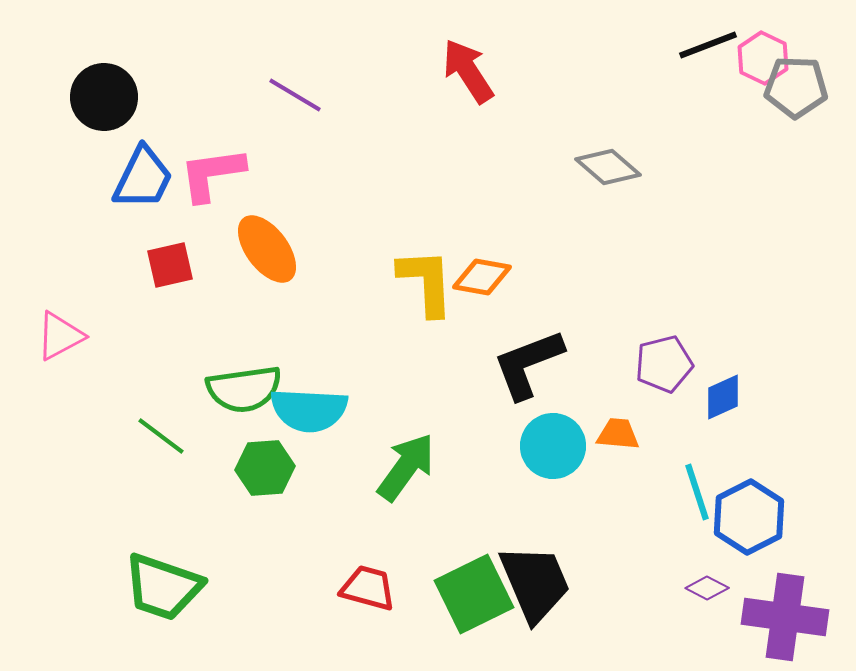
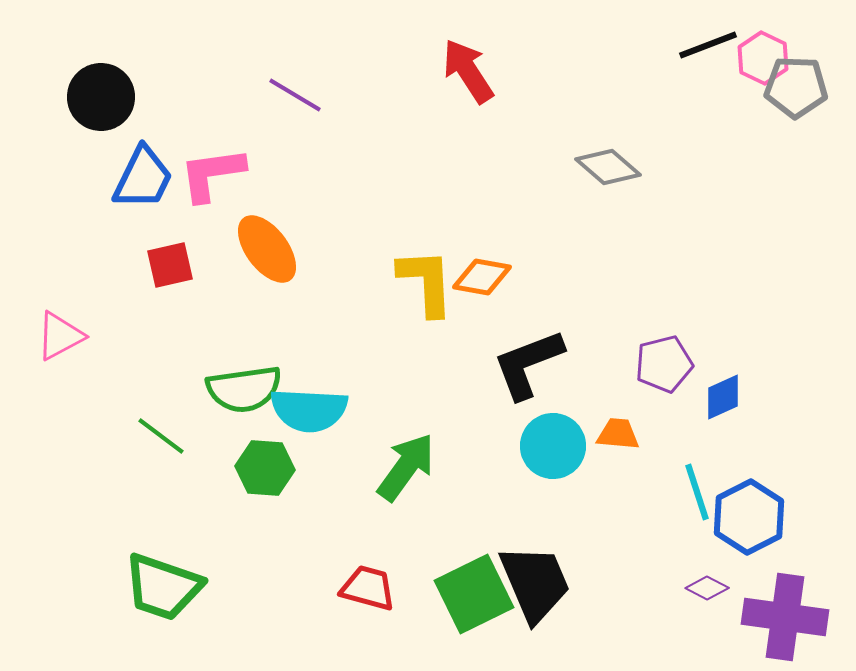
black circle: moved 3 px left
green hexagon: rotated 8 degrees clockwise
